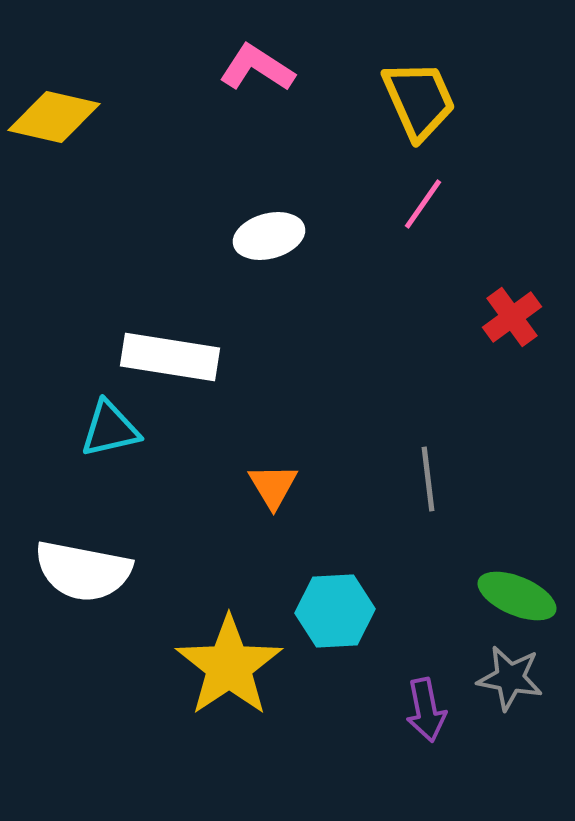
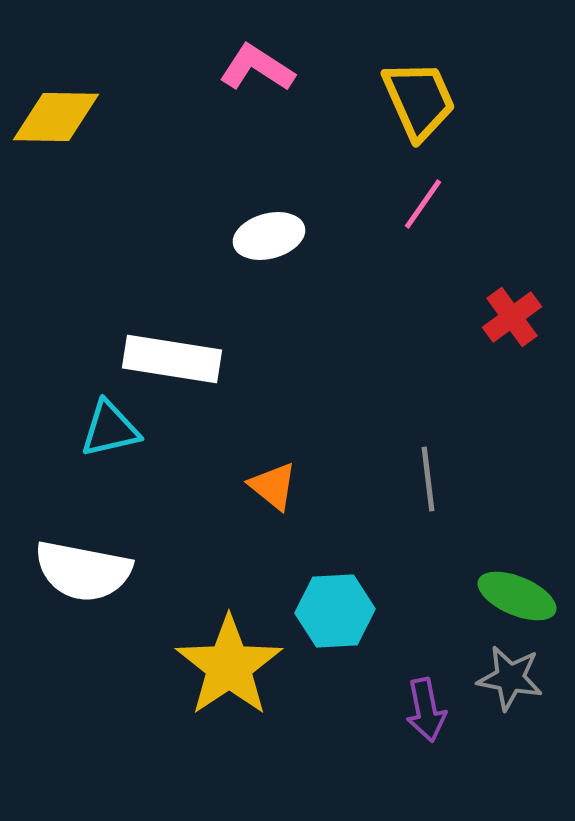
yellow diamond: moved 2 px right; rotated 12 degrees counterclockwise
white rectangle: moved 2 px right, 2 px down
orange triangle: rotated 20 degrees counterclockwise
